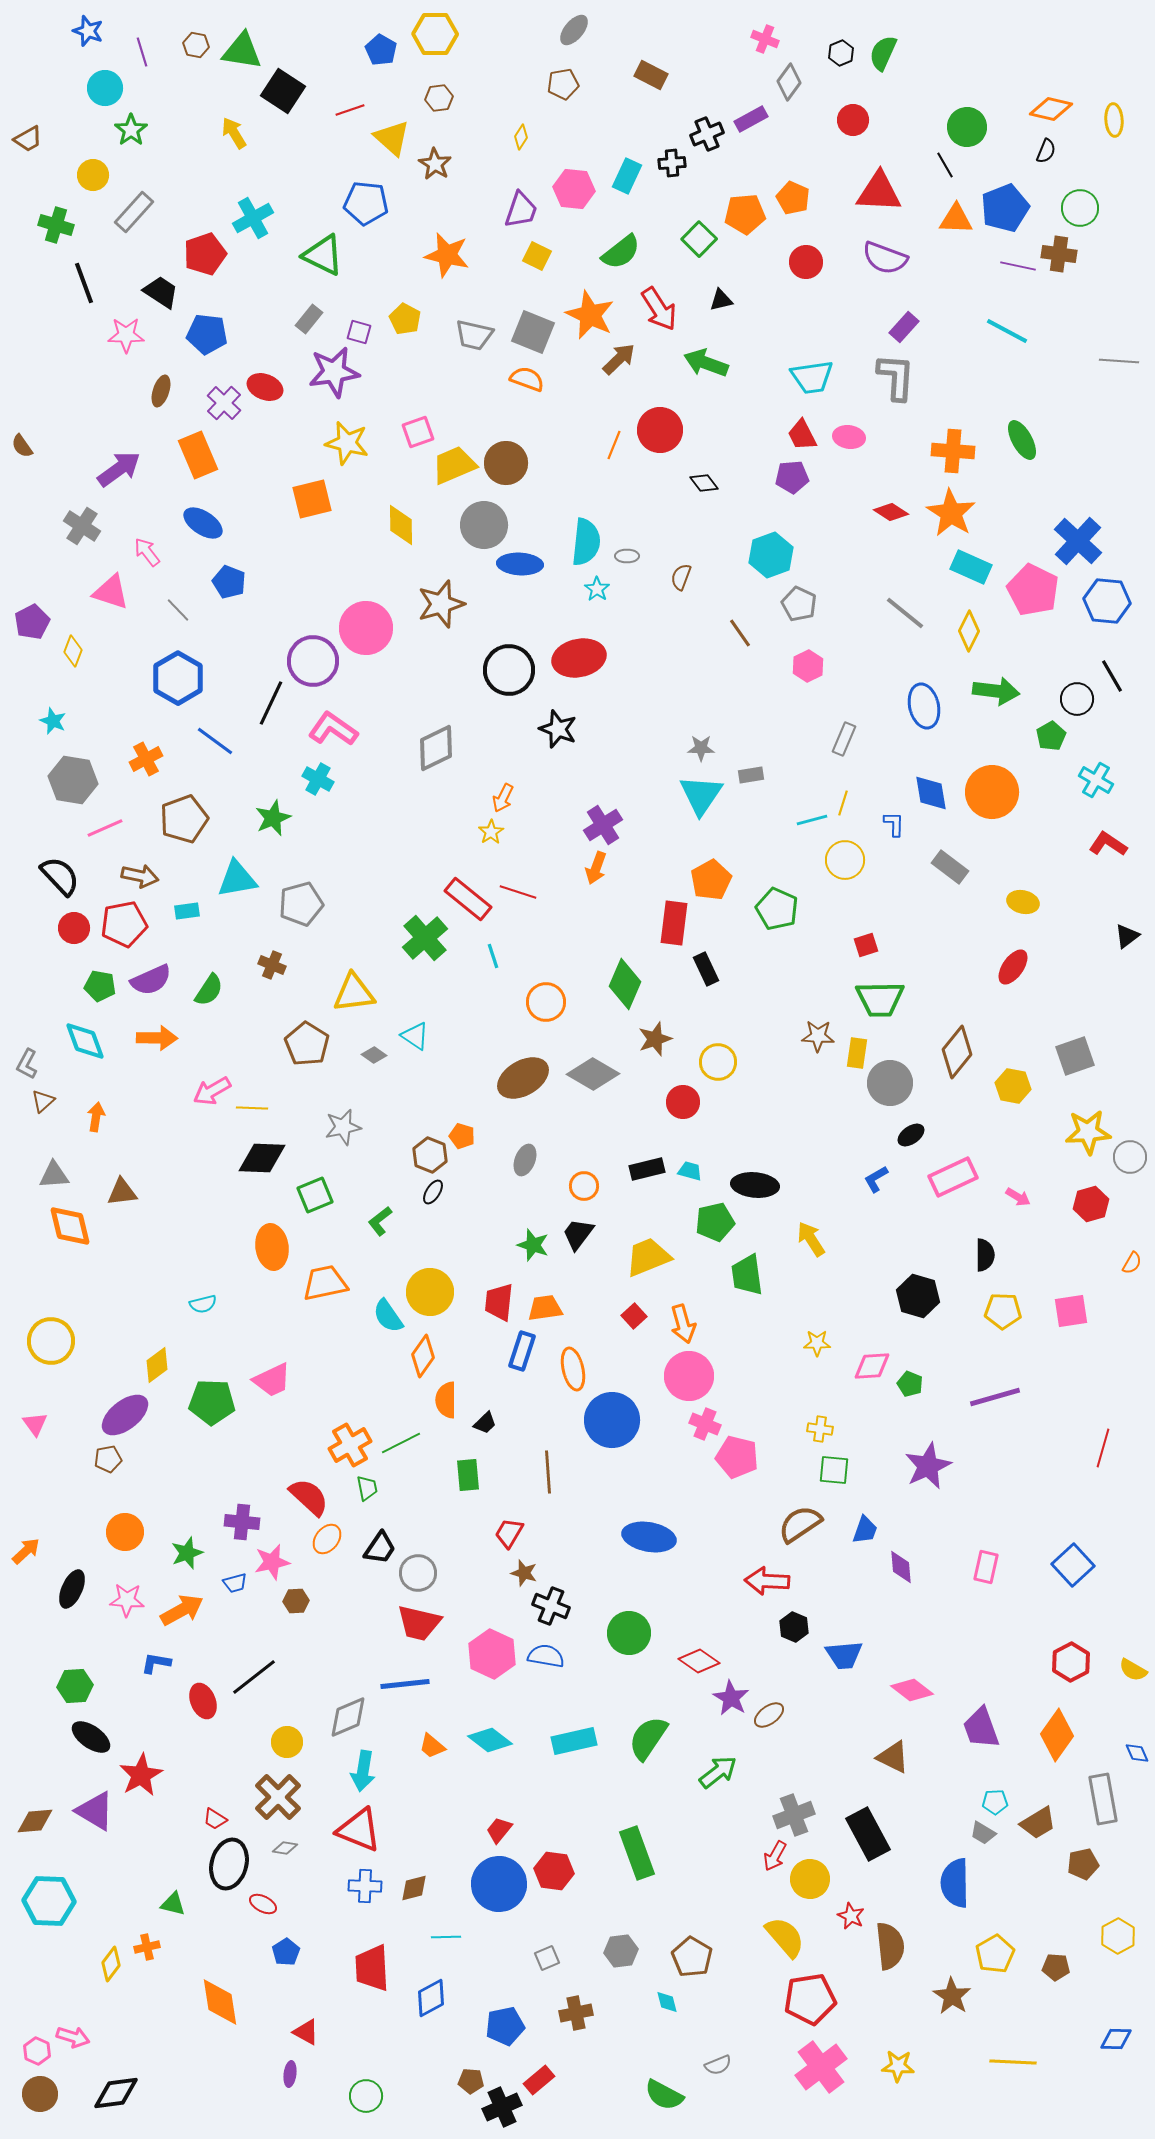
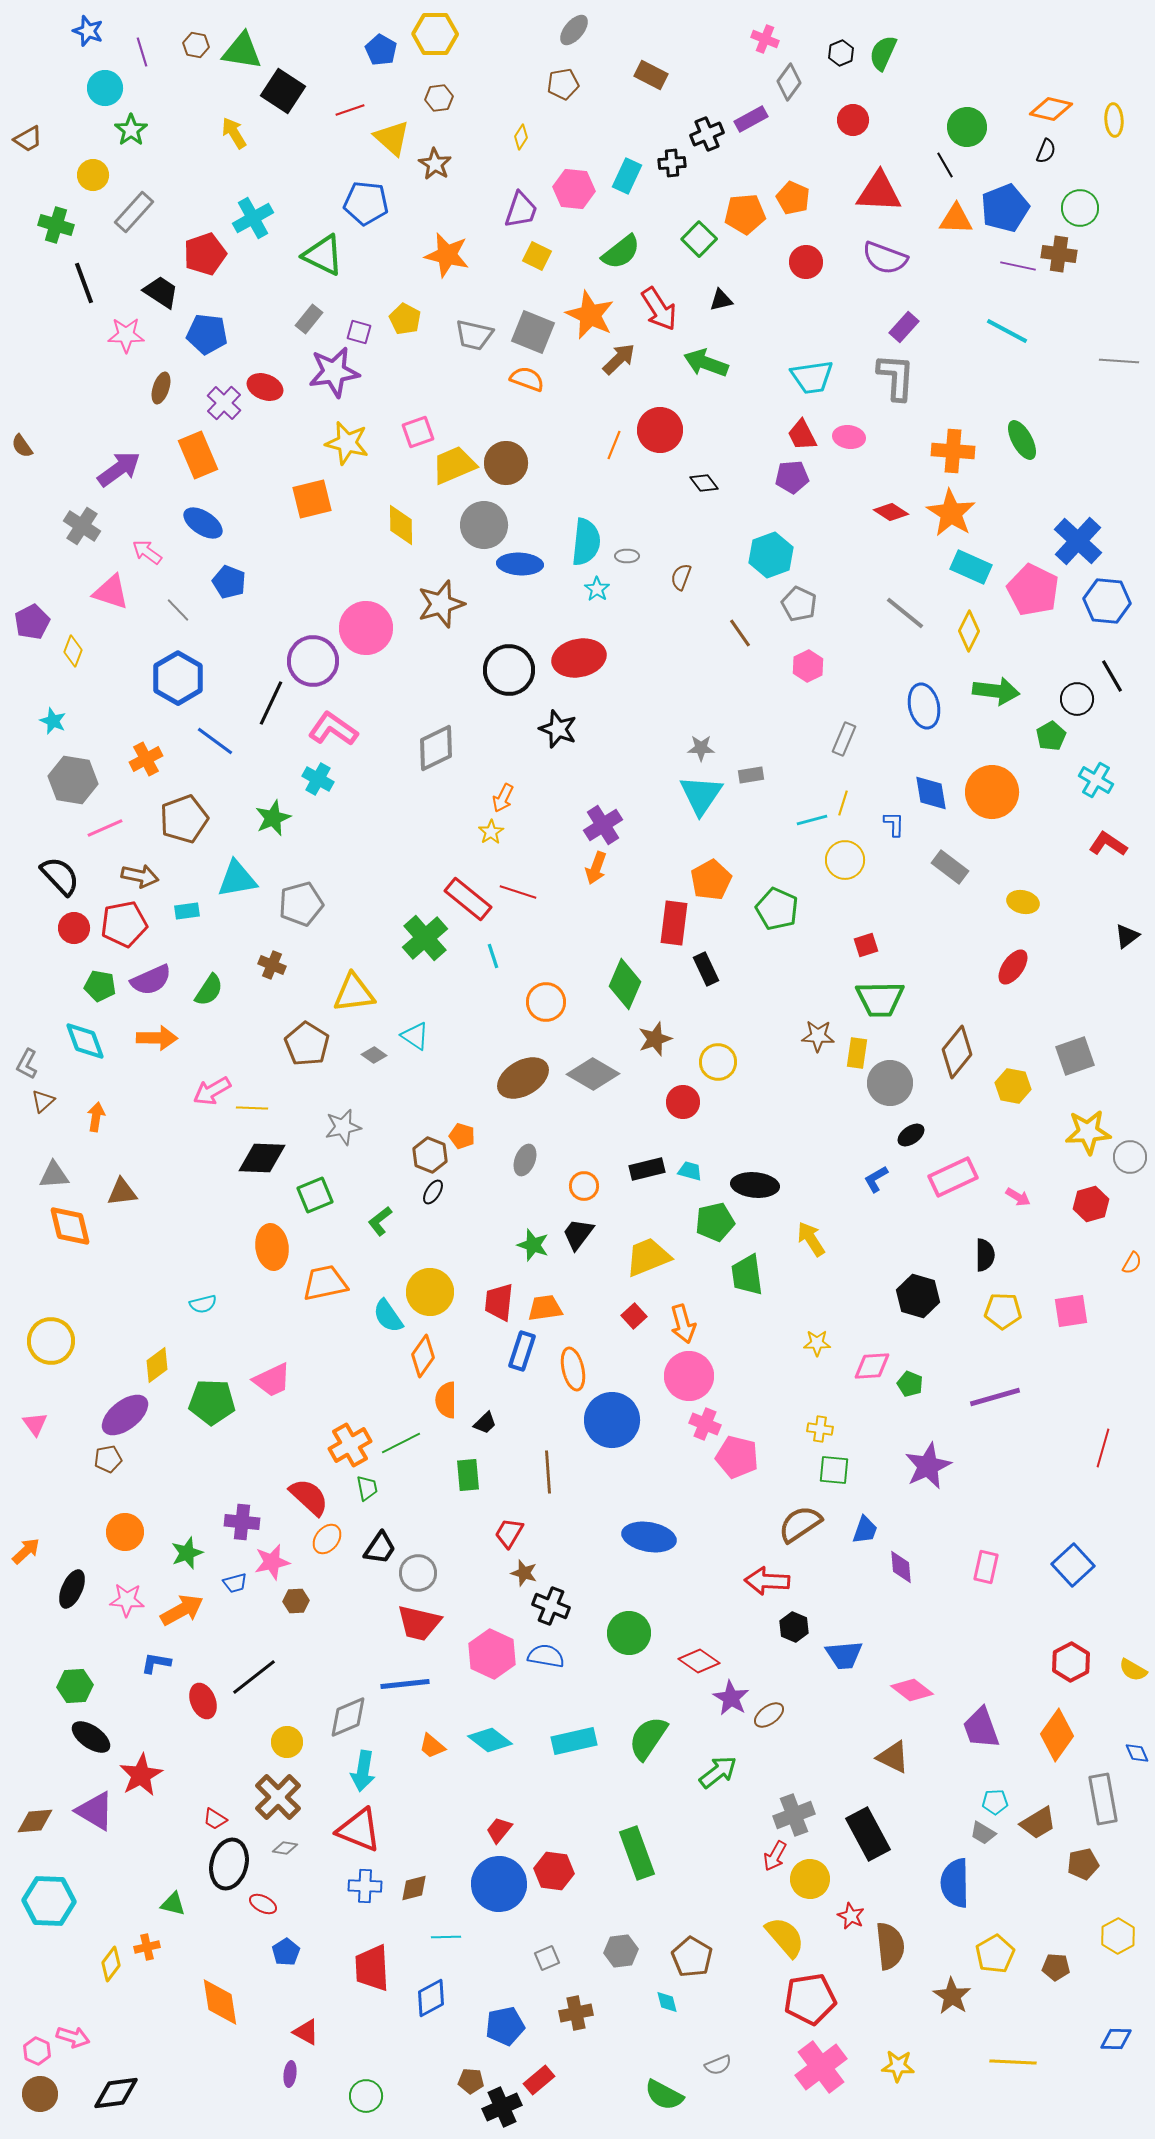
brown ellipse at (161, 391): moved 3 px up
pink arrow at (147, 552): rotated 16 degrees counterclockwise
